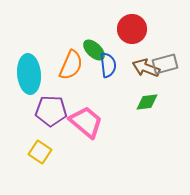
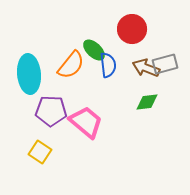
orange semicircle: rotated 16 degrees clockwise
